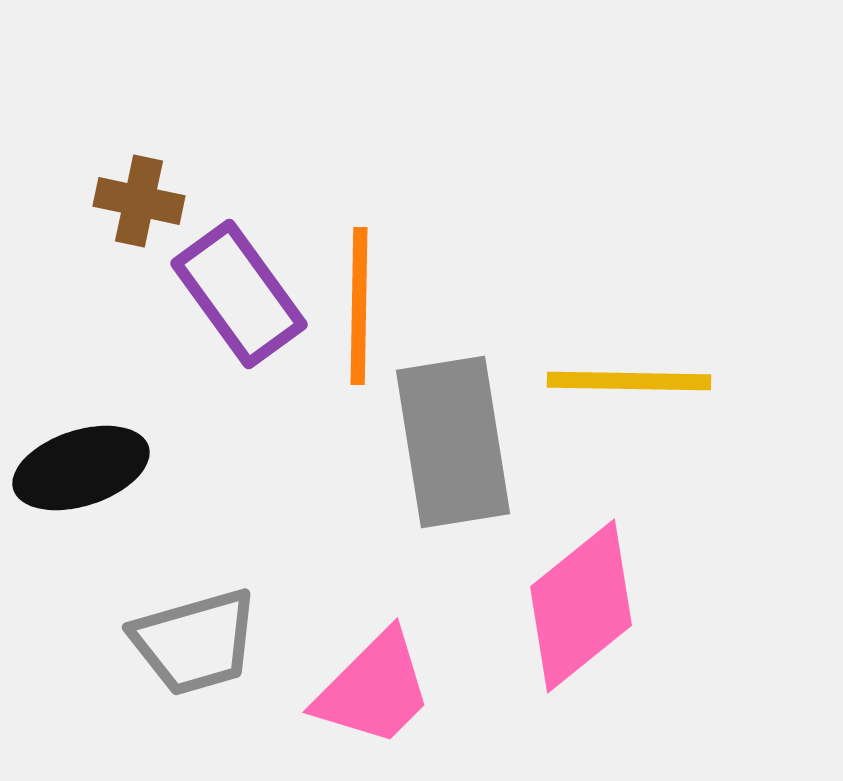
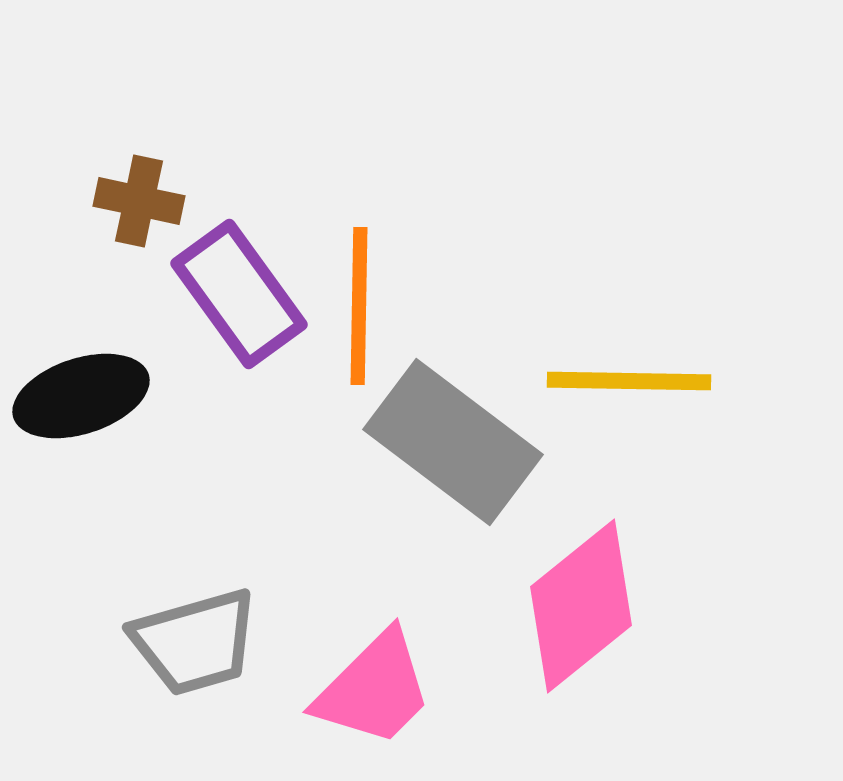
gray rectangle: rotated 44 degrees counterclockwise
black ellipse: moved 72 px up
